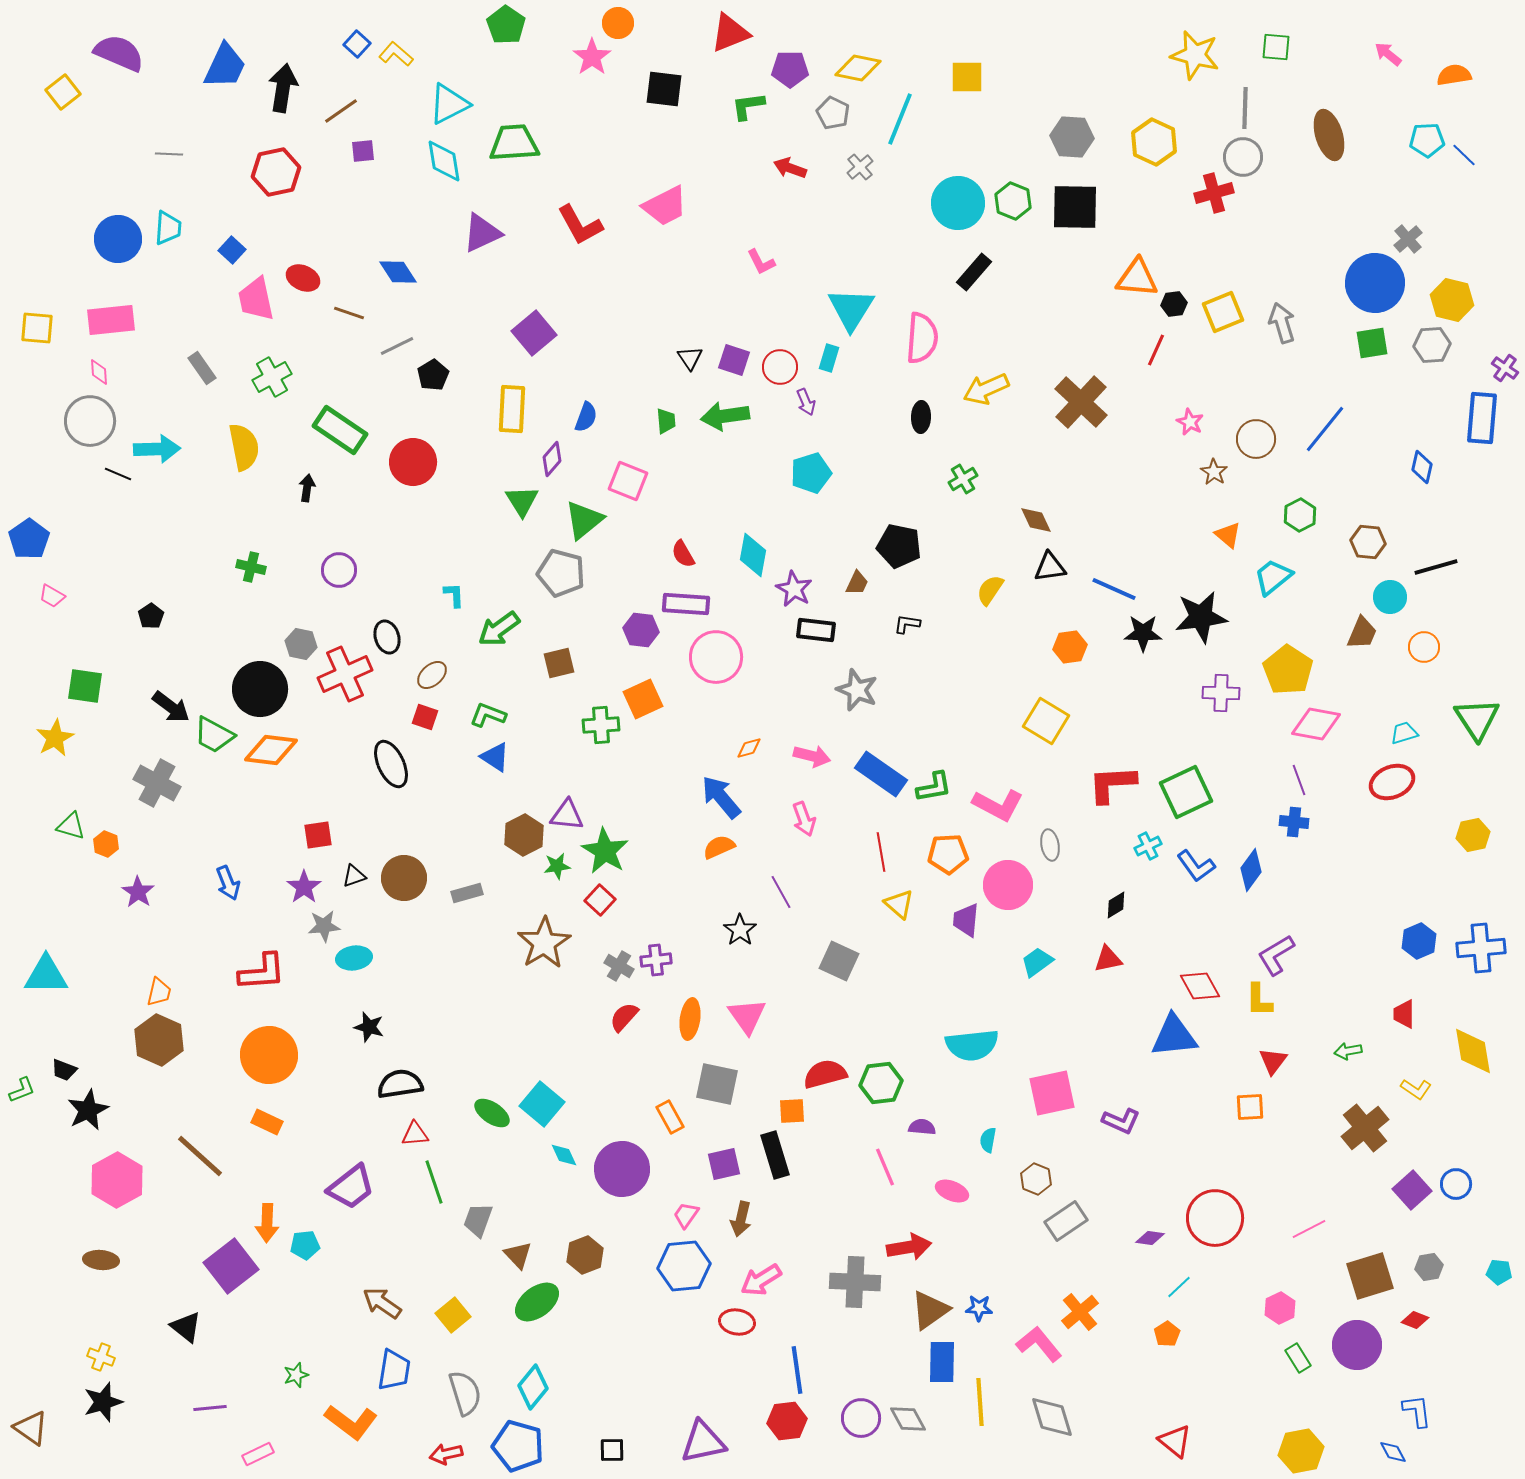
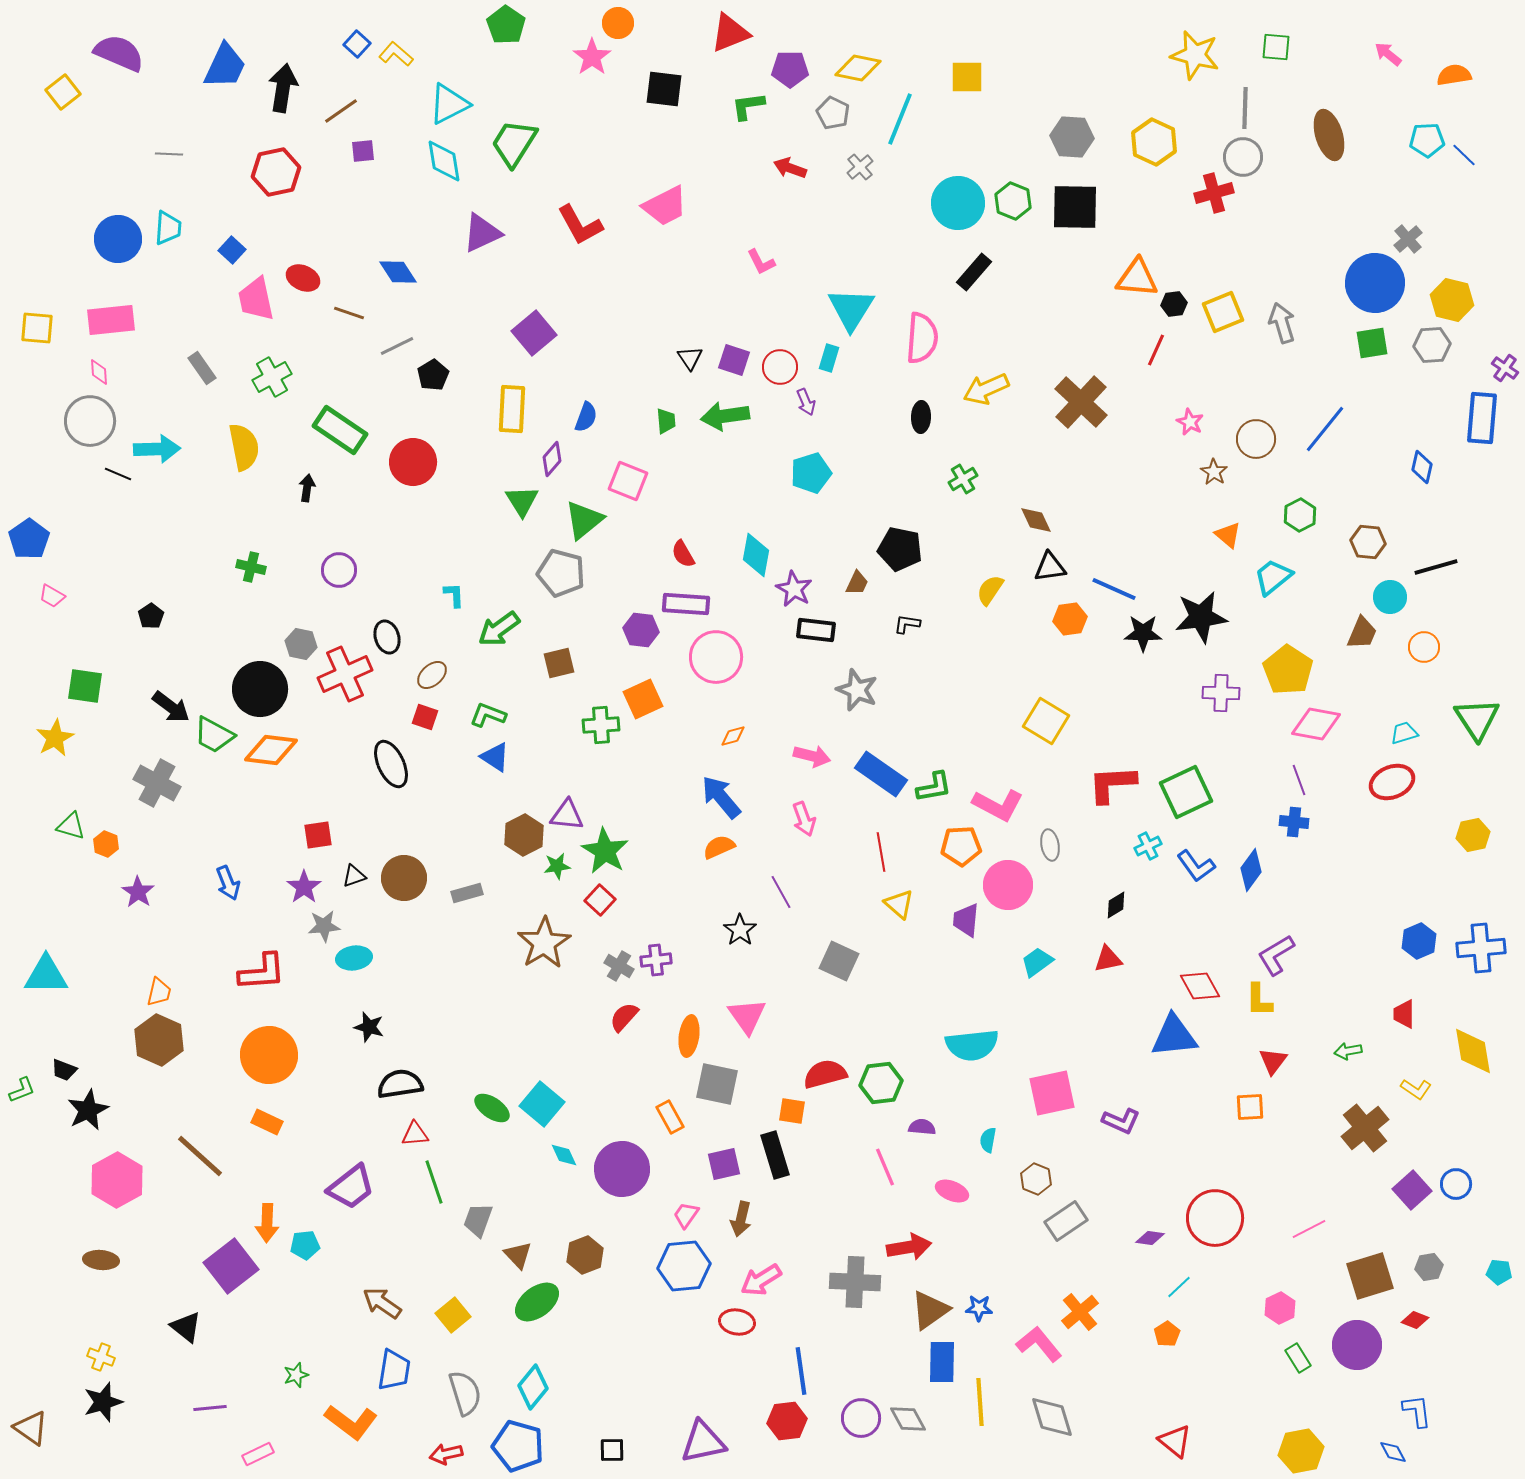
green trapezoid at (514, 143): rotated 54 degrees counterclockwise
black pentagon at (899, 546): moved 1 px right, 3 px down
cyan diamond at (753, 555): moved 3 px right
orange hexagon at (1070, 647): moved 28 px up
orange diamond at (749, 748): moved 16 px left, 12 px up
orange pentagon at (948, 854): moved 13 px right, 8 px up
orange ellipse at (690, 1019): moved 1 px left, 17 px down
orange square at (792, 1111): rotated 12 degrees clockwise
green ellipse at (492, 1113): moved 5 px up
blue line at (797, 1370): moved 4 px right, 1 px down
